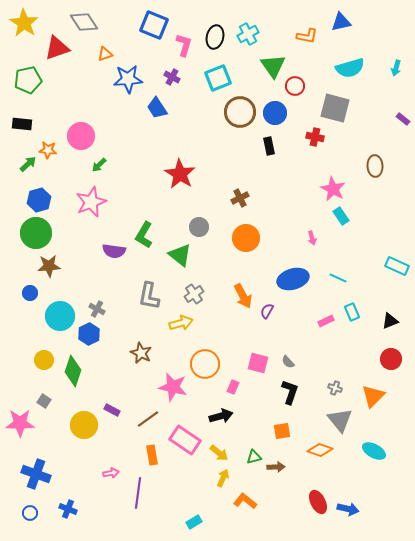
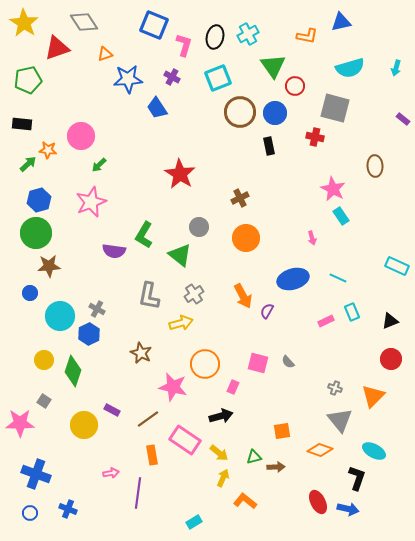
black L-shape at (290, 392): moved 67 px right, 86 px down
